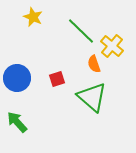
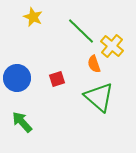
green triangle: moved 7 px right
green arrow: moved 5 px right
